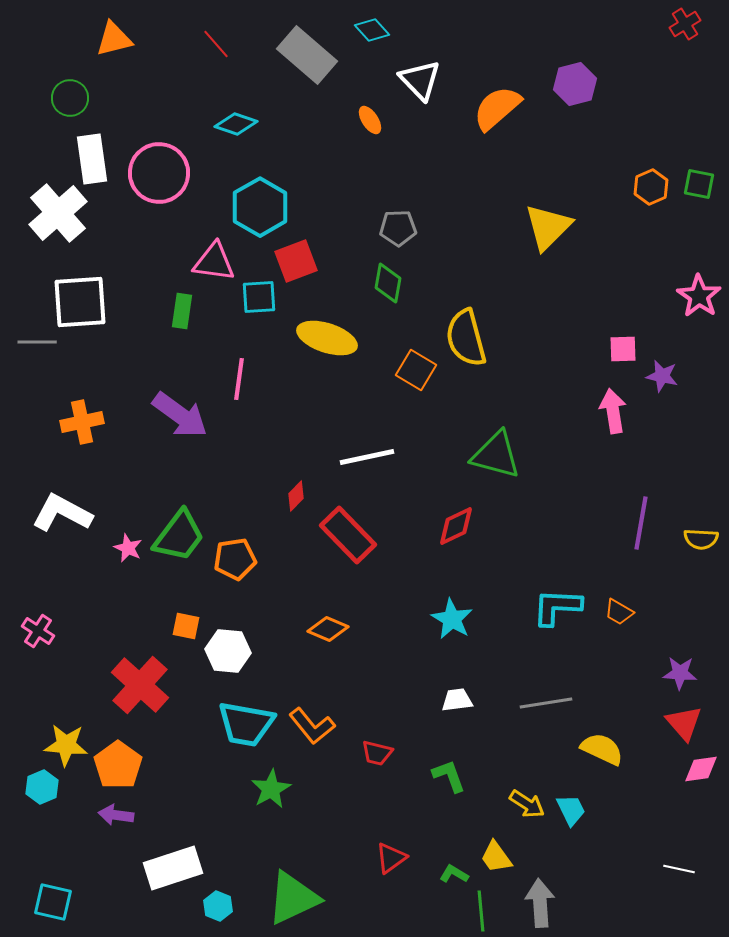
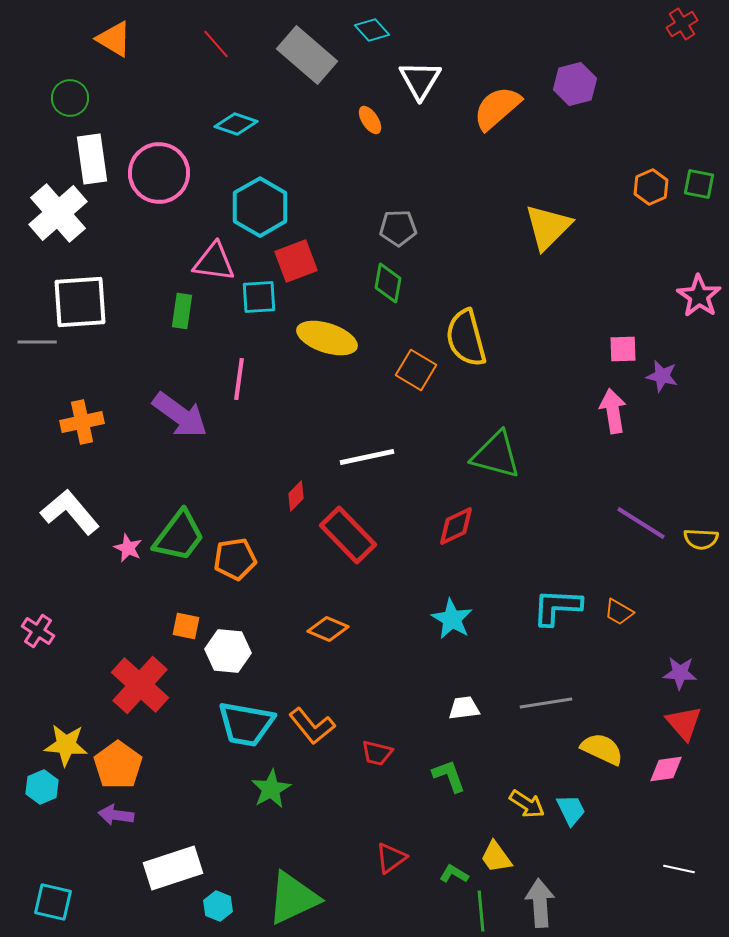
red cross at (685, 24): moved 3 px left
orange triangle at (114, 39): rotated 45 degrees clockwise
white triangle at (420, 80): rotated 15 degrees clockwise
white L-shape at (62, 513): moved 8 px right, 1 px up; rotated 22 degrees clockwise
purple line at (641, 523): rotated 68 degrees counterclockwise
white trapezoid at (457, 700): moved 7 px right, 8 px down
pink diamond at (701, 769): moved 35 px left
